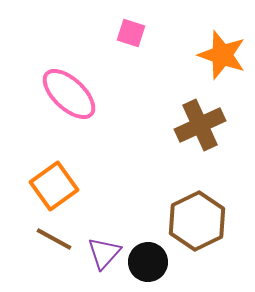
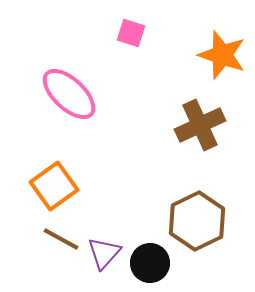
brown line: moved 7 px right
black circle: moved 2 px right, 1 px down
